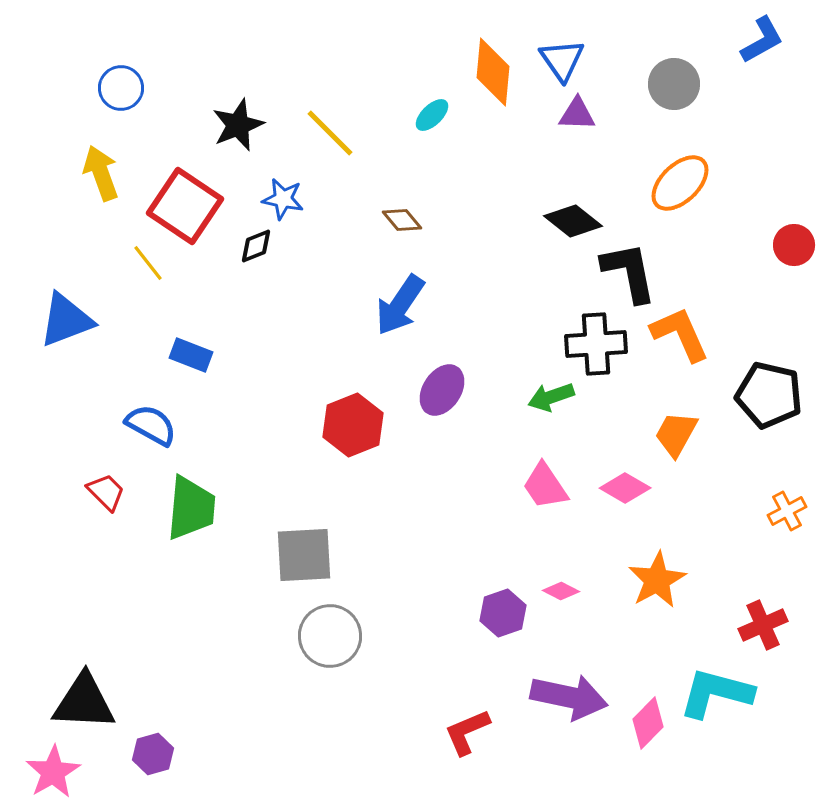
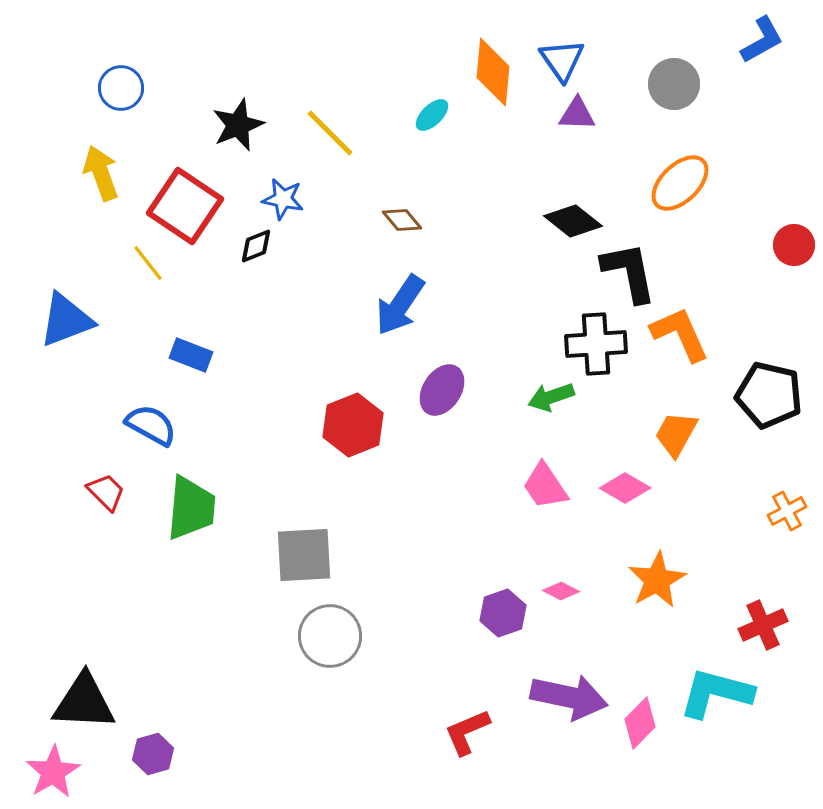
pink diamond at (648, 723): moved 8 px left
